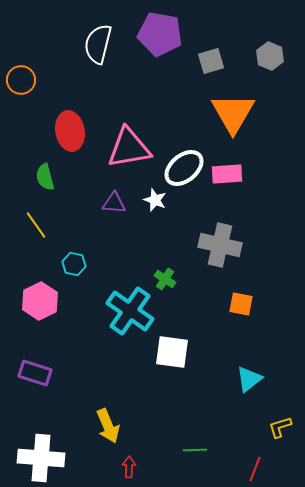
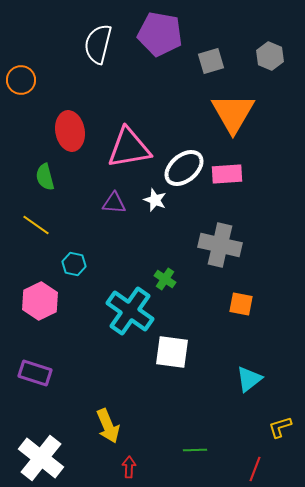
yellow line: rotated 20 degrees counterclockwise
white cross: rotated 33 degrees clockwise
